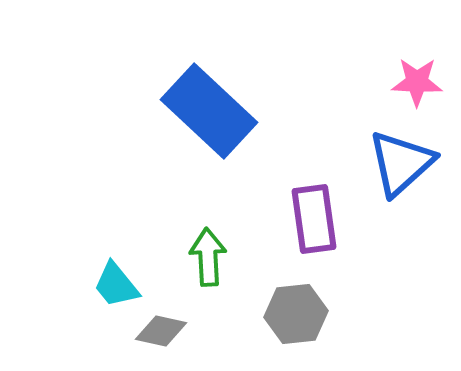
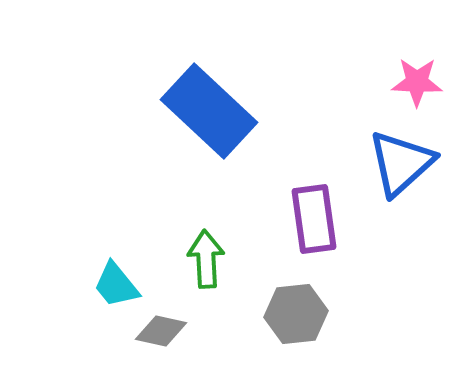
green arrow: moved 2 px left, 2 px down
